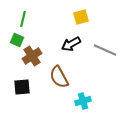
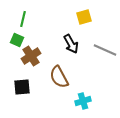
yellow square: moved 3 px right
black arrow: rotated 90 degrees counterclockwise
brown cross: moved 1 px left
